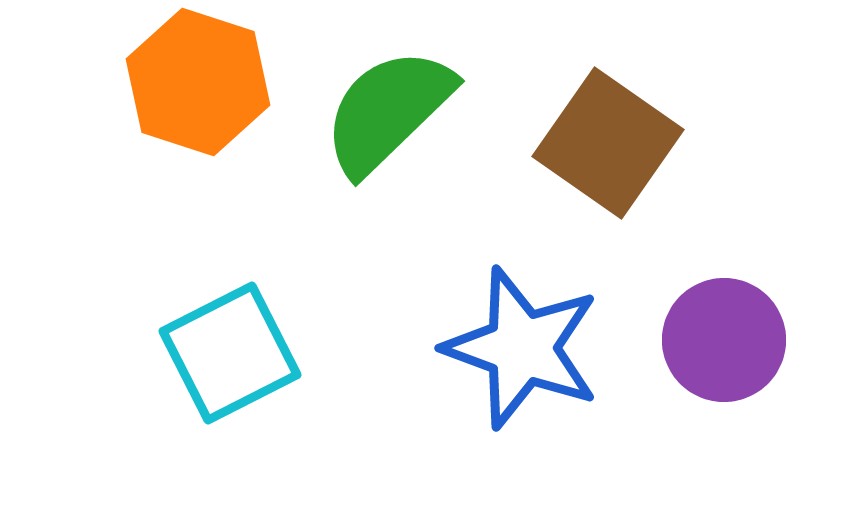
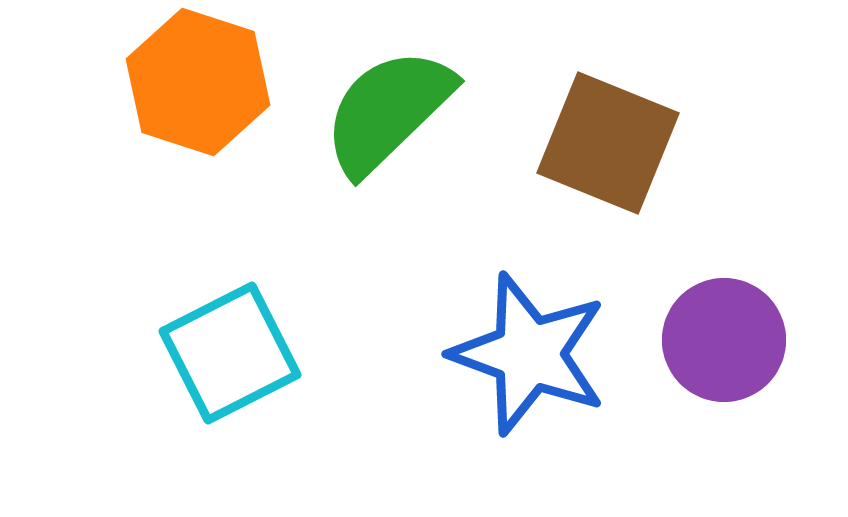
brown square: rotated 13 degrees counterclockwise
blue star: moved 7 px right, 6 px down
